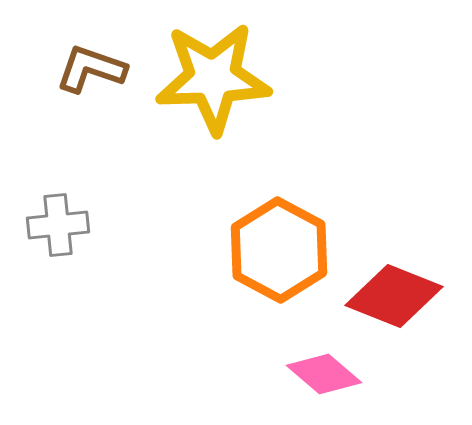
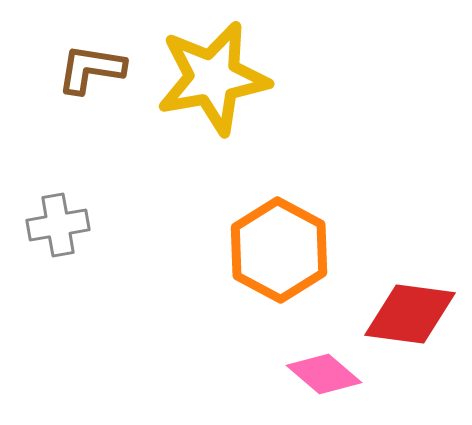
brown L-shape: rotated 10 degrees counterclockwise
yellow star: rotated 8 degrees counterclockwise
gray cross: rotated 4 degrees counterclockwise
red diamond: moved 16 px right, 18 px down; rotated 14 degrees counterclockwise
